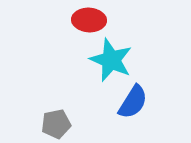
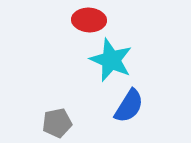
blue semicircle: moved 4 px left, 4 px down
gray pentagon: moved 1 px right, 1 px up
